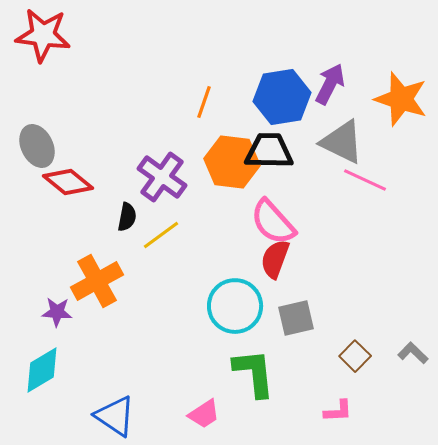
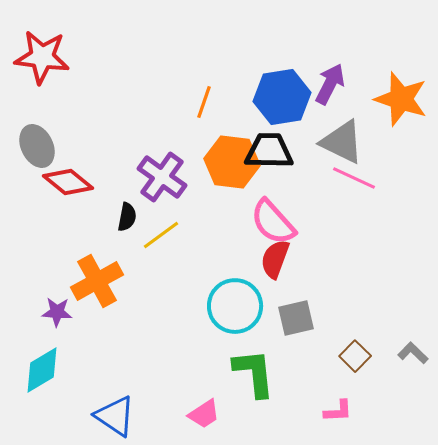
red star: moved 1 px left, 22 px down
pink line: moved 11 px left, 2 px up
